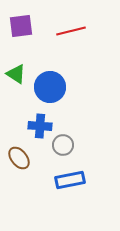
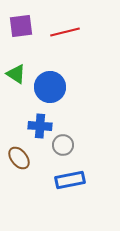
red line: moved 6 px left, 1 px down
